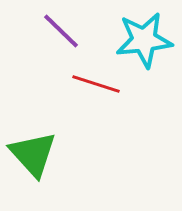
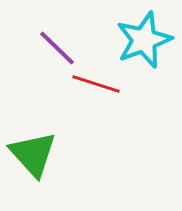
purple line: moved 4 px left, 17 px down
cyan star: rotated 14 degrees counterclockwise
